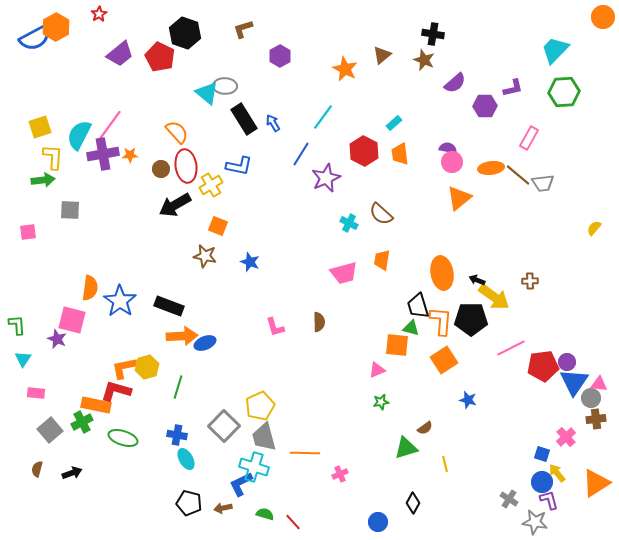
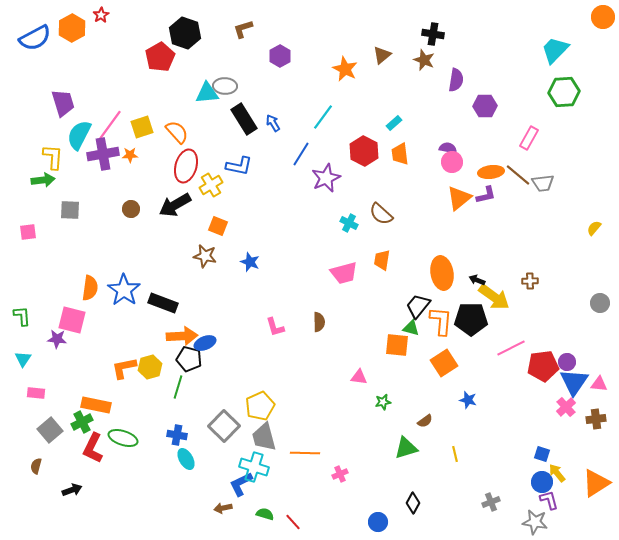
red star at (99, 14): moved 2 px right, 1 px down
orange hexagon at (56, 27): moved 16 px right, 1 px down
purple trapezoid at (120, 54): moved 57 px left, 49 px down; rotated 68 degrees counterclockwise
red pentagon at (160, 57): rotated 16 degrees clockwise
purple semicircle at (455, 83): moved 1 px right, 3 px up; rotated 40 degrees counterclockwise
purple L-shape at (513, 88): moved 27 px left, 107 px down
cyan triangle at (207, 93): rotated 45 degrees counterclockwise
yellow square at (40, 127): moved 102 px right
red ellipse at (186, 166): rotated 24 degrees clockwise
orange ellipse at (491, 168): moved 4 px down
brown circle at (161, 169): moved 30 px left, 40 px down
blue star at (120, 301): moved 4 px right, 11 px up
black rectangle at (169, 306): moved 6 px left, 3 px up
black trapezoid at (418, 306): rotated 56 degrees clockwise
green L-shape at (17, 325): moved 5 px right, 9 px up
purple star at (57, 339): rotated 18 degrees counterclockwise
orange square at (444, 360): moved 3 px down
yellow hexagon at (147, 367): moved 3 px right
pink triangle at (377, 370): moved 18 px left, 7 px down; rotated 30 degrees clockwise
red L-shape at (116, 391): moved 23 px left, 57 px down; rotated 80 degrees counterclockwise
gray circle at (591, 398): moved 9 px right, 95 px up
green star at (381, 402): moved 2 px right
brown semicircle at (425, 428): moved 7 px up
pink cross at (566, 437): moved 30 px up
yellow line at (445, 464): moved 10 px right, 10 px up
brown semicircle at (37, 469): moved 1 px left, 3 px up
black arrow at (72, 473): moved 17 px down
gray cross at (509, 499): moved 18 px left, 3 px down; rotated 36 degrees clockwise
black pentagon at (189, 503): moved 144 px up
